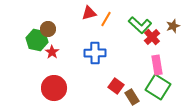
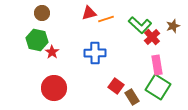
orange line: rotated 42 degrees clockwise
brown circle: moved 6 px left, 16 px up
